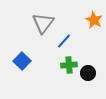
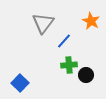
orange star: moved 3 px left, 1 px down
blue square: moved 2 px left, 22 px down
black circle: moved 2 px left, 2 px down
